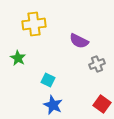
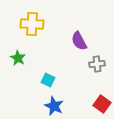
yellow cross: moved 2 px left; rotated 10 degrees clockwise
purple semicircle: rotated 36 degrees clockwise
gray cross: rotated 14 degrees clockwise
blue star: moved 1 px right, 1 px down
